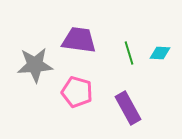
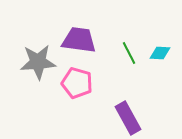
green line: rotated 10 degrees counterclockwise
gray star: moved 3 px right, 3 px up
pink pentagon: moved 9 px up
purple rectangle: moved 10 px down
